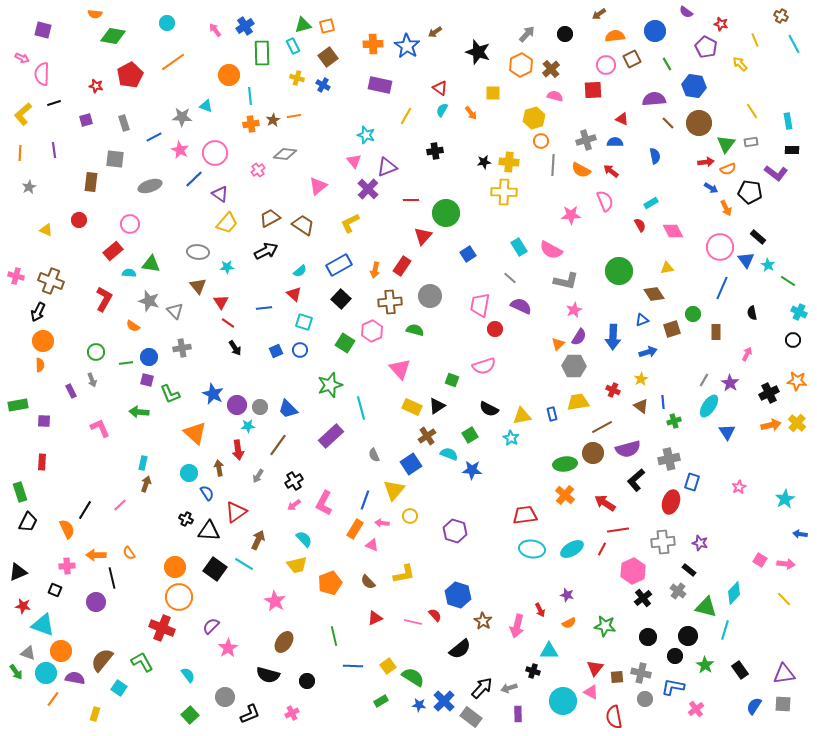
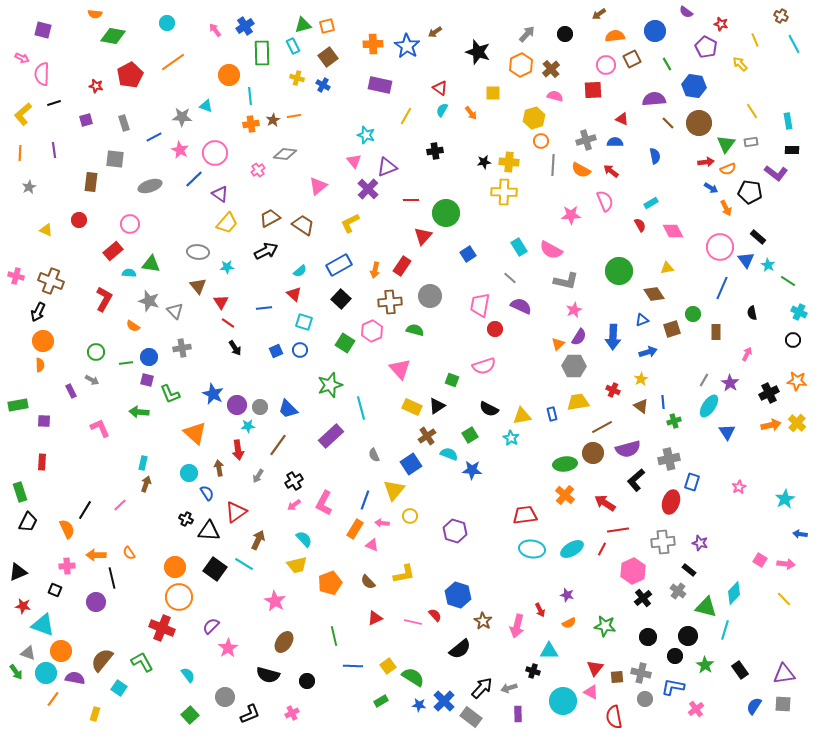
gray arrow at (92, 380): rotated 40 degrees counterclockwise
